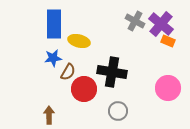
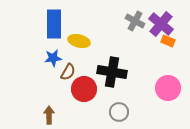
gray circle: moved 1 px right, 1 px down
